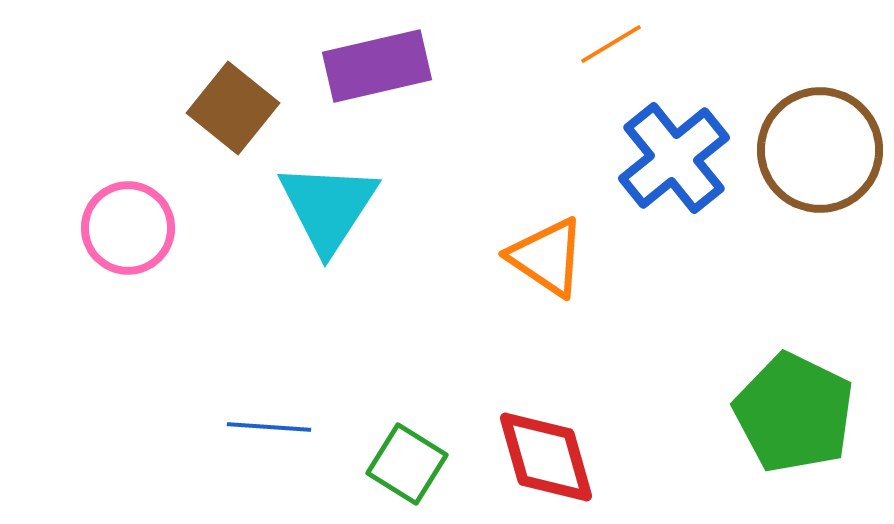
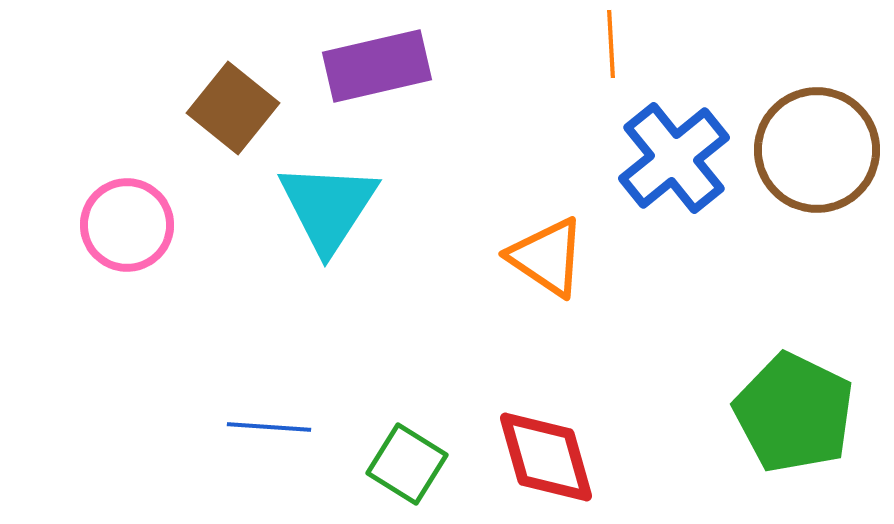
orange line: rotated 62 degrees counterclockwise
brown circle: moved 3 px left
pink circle: moved 1 px left, 3 px up
